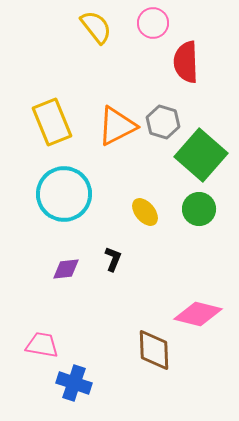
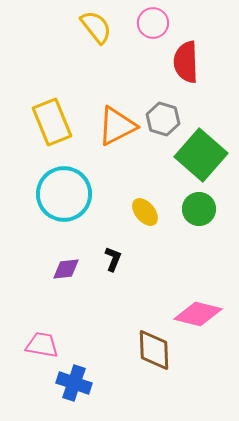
gray hexagon: moved 3 px up
